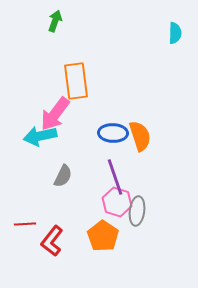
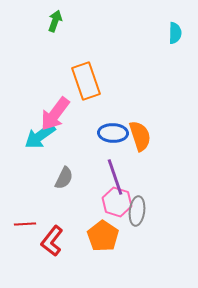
orange rectangle: moved 10 px right; rotated 12 degrees counterclockwise
cyan arrow: rotated 24 degrees counterclockwise
gray semicircle: moved 1 px right, 2 px down
